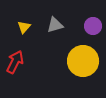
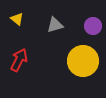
yellow triangle: moved 7 px left, 8 px up; rotated 32 degrees counterclockwise
red arrow: moved 4 px right, 2 px up
